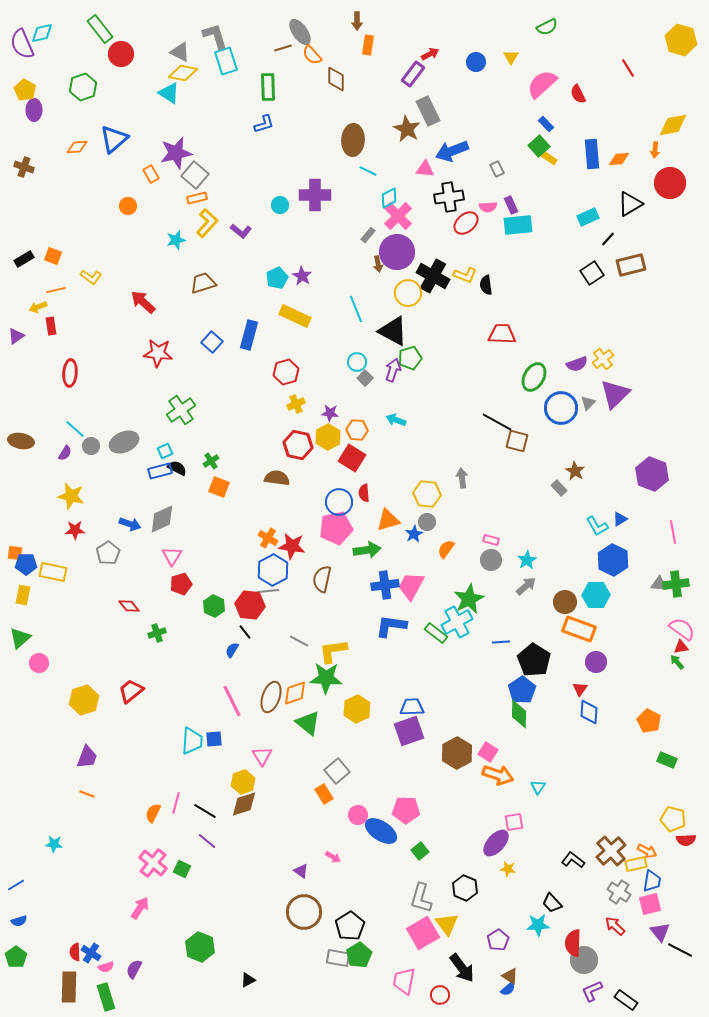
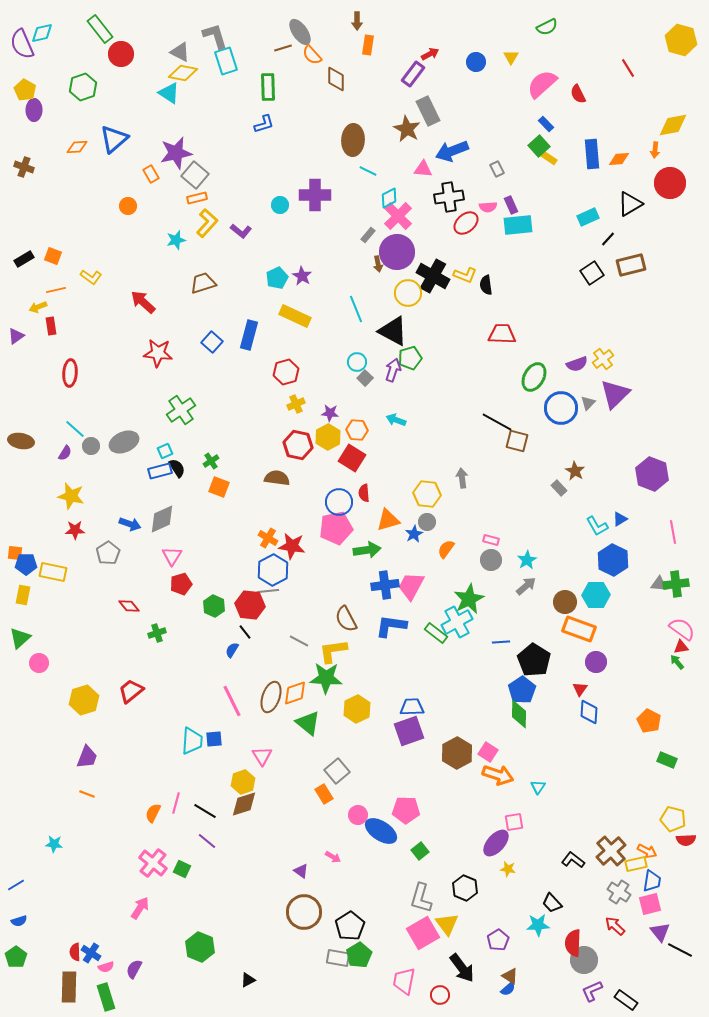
pink triangle at (425, 169): moved 2 px left
black semicircle at (177, 468): rotated 30 degrees clockwise
brown semicircle at (322, 579): moved 24 px right, 40 px down; rotated 40 degrees counterclockwise
